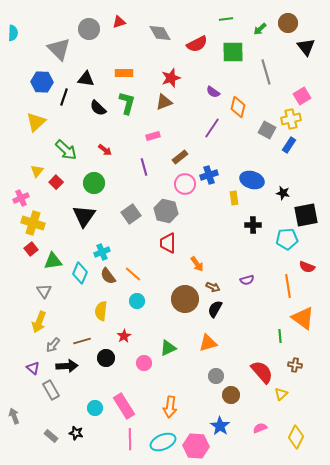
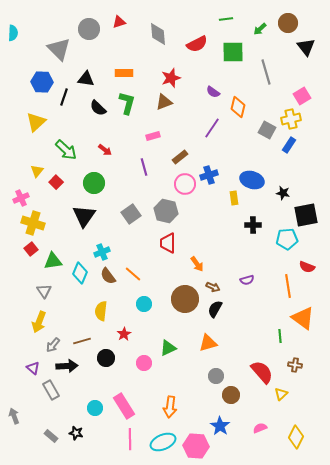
gray diamond at (160, 33): moved 2 px left, 1 px down; rotated 25 degrees clockwise
cyan circle at (137, 301): moved 7 px right, 3 px down
red star at (124, 336): moved 2 px up
